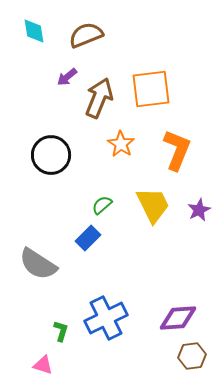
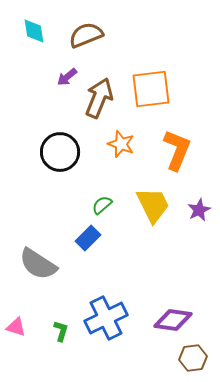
orange star: rotated 12 degrees counterclockwise
black circle: moved 9 px right, 3 px up
purple diamond: moved 5 px left, 2 px down; rotated 12 degrees clockwise
brown hexagon: moved 1 px right, 2 px down
pink triangle: moved 27 px left, 38 px up
